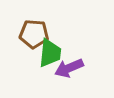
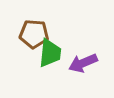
purple arrow: moved 14 px right, 5 px up
